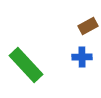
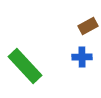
green rectangle: moved 1 px left, 1 px down
